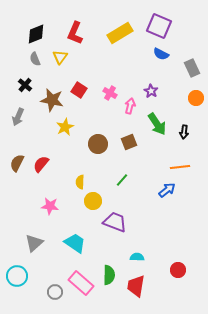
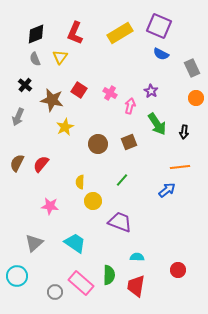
purple trapezoid: moved 5 px right
